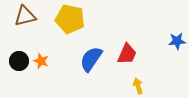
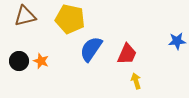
blue semicircle: moved 10 px up
yellow arrow: moved 2 px left, 5 px up
